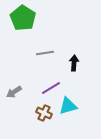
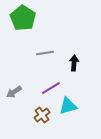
brown cross: moved 2 px left, 2 px down; rotated 28 degrees clockwise
